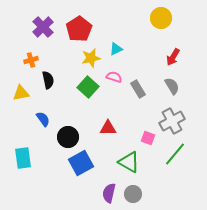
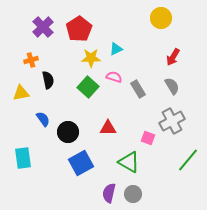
yellow star: rotated 12 degrees clockwise
black circle: moved 5 px up
green line: moved 13 px right, 6 px down
